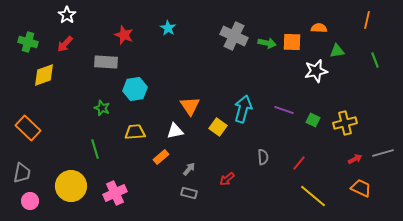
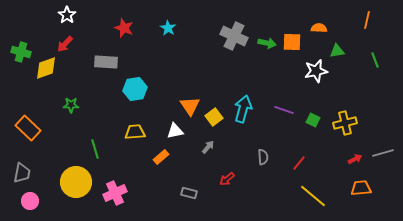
red star at (124, 35): moved 7 px up
green cross at (28, 42): moved 7 px left, 10 px down
yellow diamond at (44, 75): moved 2 px right, 7 px up
green star at (102, 108): moved 31 px left, 3 px up; rotated 21 degrees counterclockwise
yellow square at (218, 127): moved 4 px left, 10 px up; rotated 18 degrees clockwise
gray arrow at (189, 169): moved 19 px right, 22 px up
yellow circle at (71, 186): moved 5 px right, 4 px up
orange trapezoid at (361, 188): rotated 30 degrees counterclockwise
